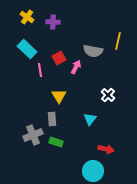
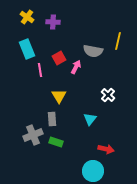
cyan rectangle: rotated 24 degrees clockwise
